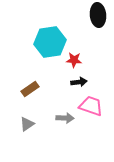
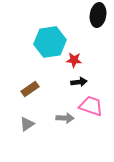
black ellipse: rotated 15 degrees clockwise
